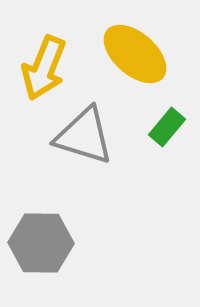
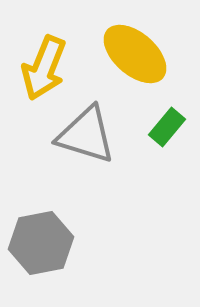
gray triangle: moved 2 px right, 1 px up
gray hexagon: rotated 12 degrees counterclockwise
